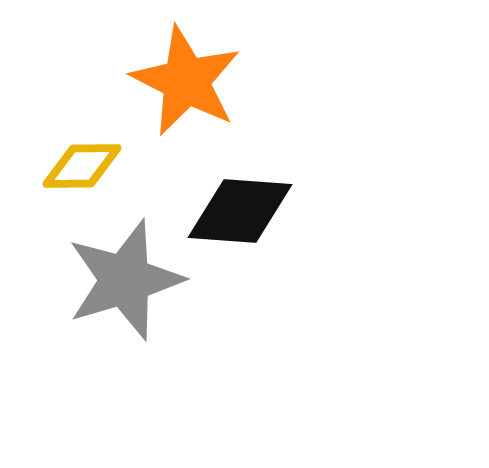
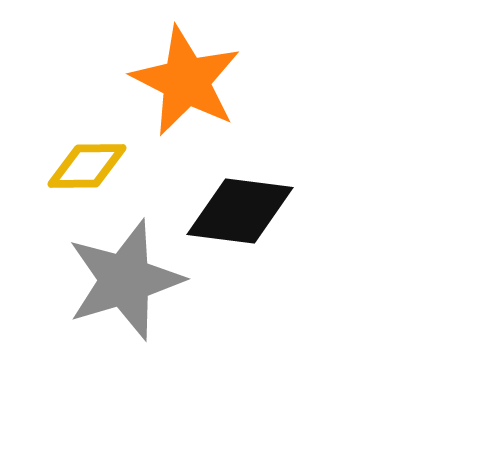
yellow diamond: moved 5 px right
black diamond: rotated 3 degrees clockwise
